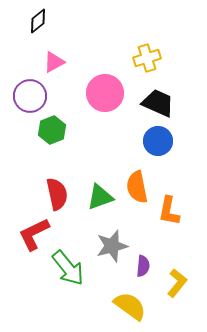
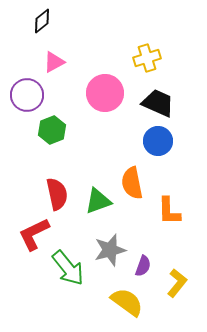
black diamond: moved 4 px right
purple circle: moved 3 px left, 1 px up
orange semicircle: moved 5 px left, 4 px up
green triangle: moved 2 px left, 4 px down
orange L-shape: rotated 12 degrees counterclockwise
gray star: moved 2 px left, 4 px down
purple semicircle: rotated 15 degrees clockwise
yellow semicircle: moved 3 px left, 4 px up
